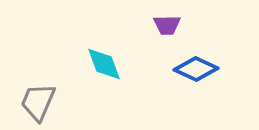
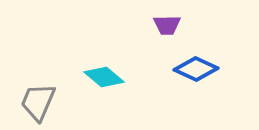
cyan diamond: moved 13 px down; rotated 30 degrees counterclockwise
